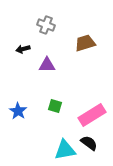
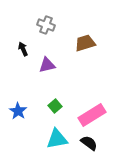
black arrow: rotated 80 degrees clockwise
purple triangle: rotated 12 degrees counterclockwise
green square: rotated 32 degrees clockwise
cyan triangle: moved 8 px left, 11 px up
